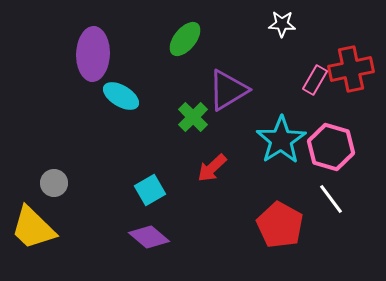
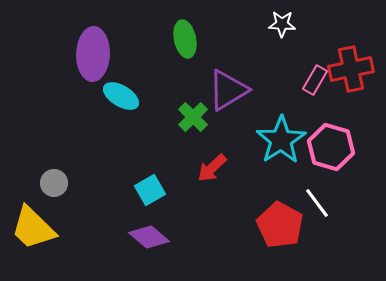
green ellipse: rotated 51 degrees counterclockwise
white line: moved 14 px left, 4 px down
